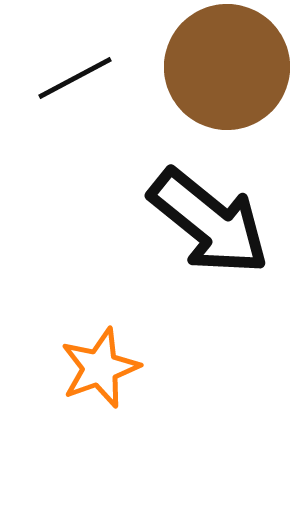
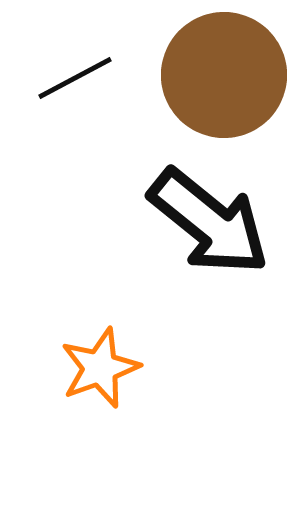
brown circle: moved 3 px left, 8 px down
